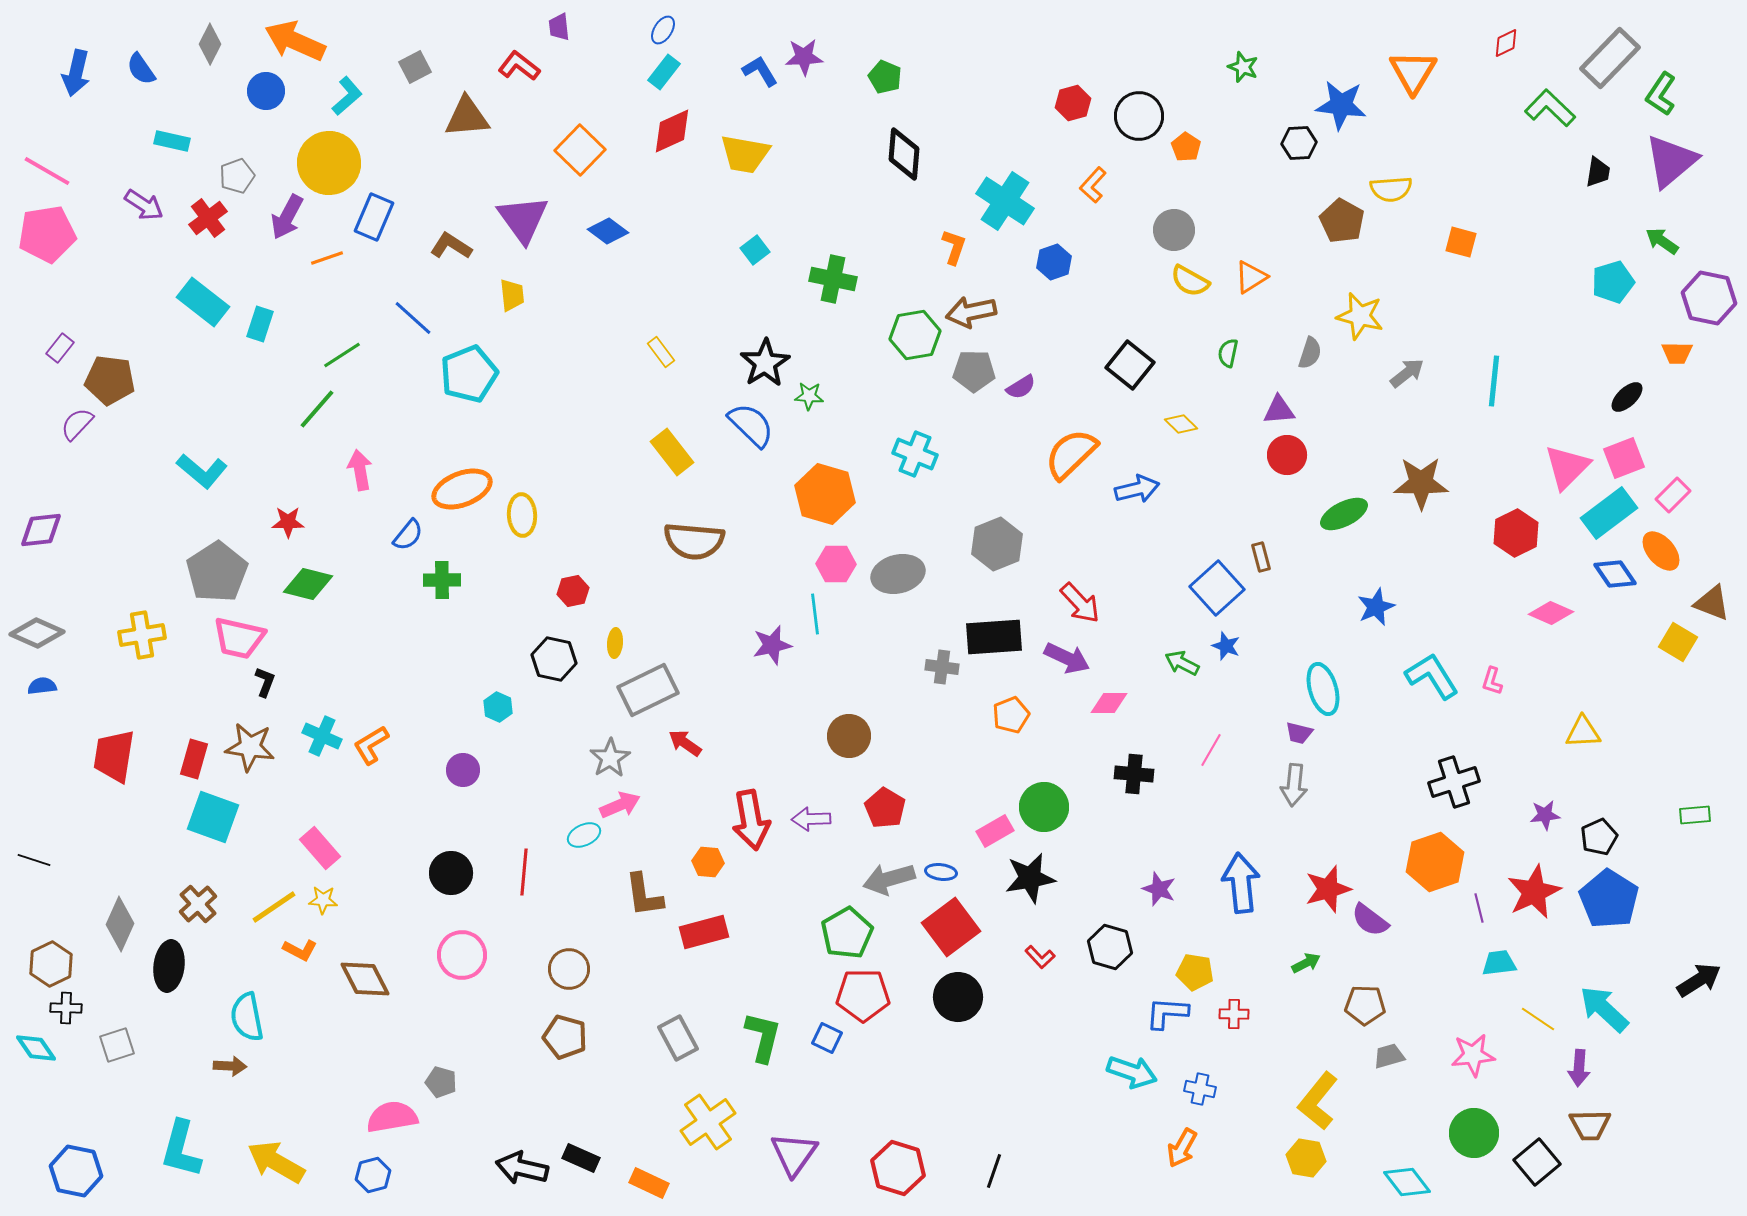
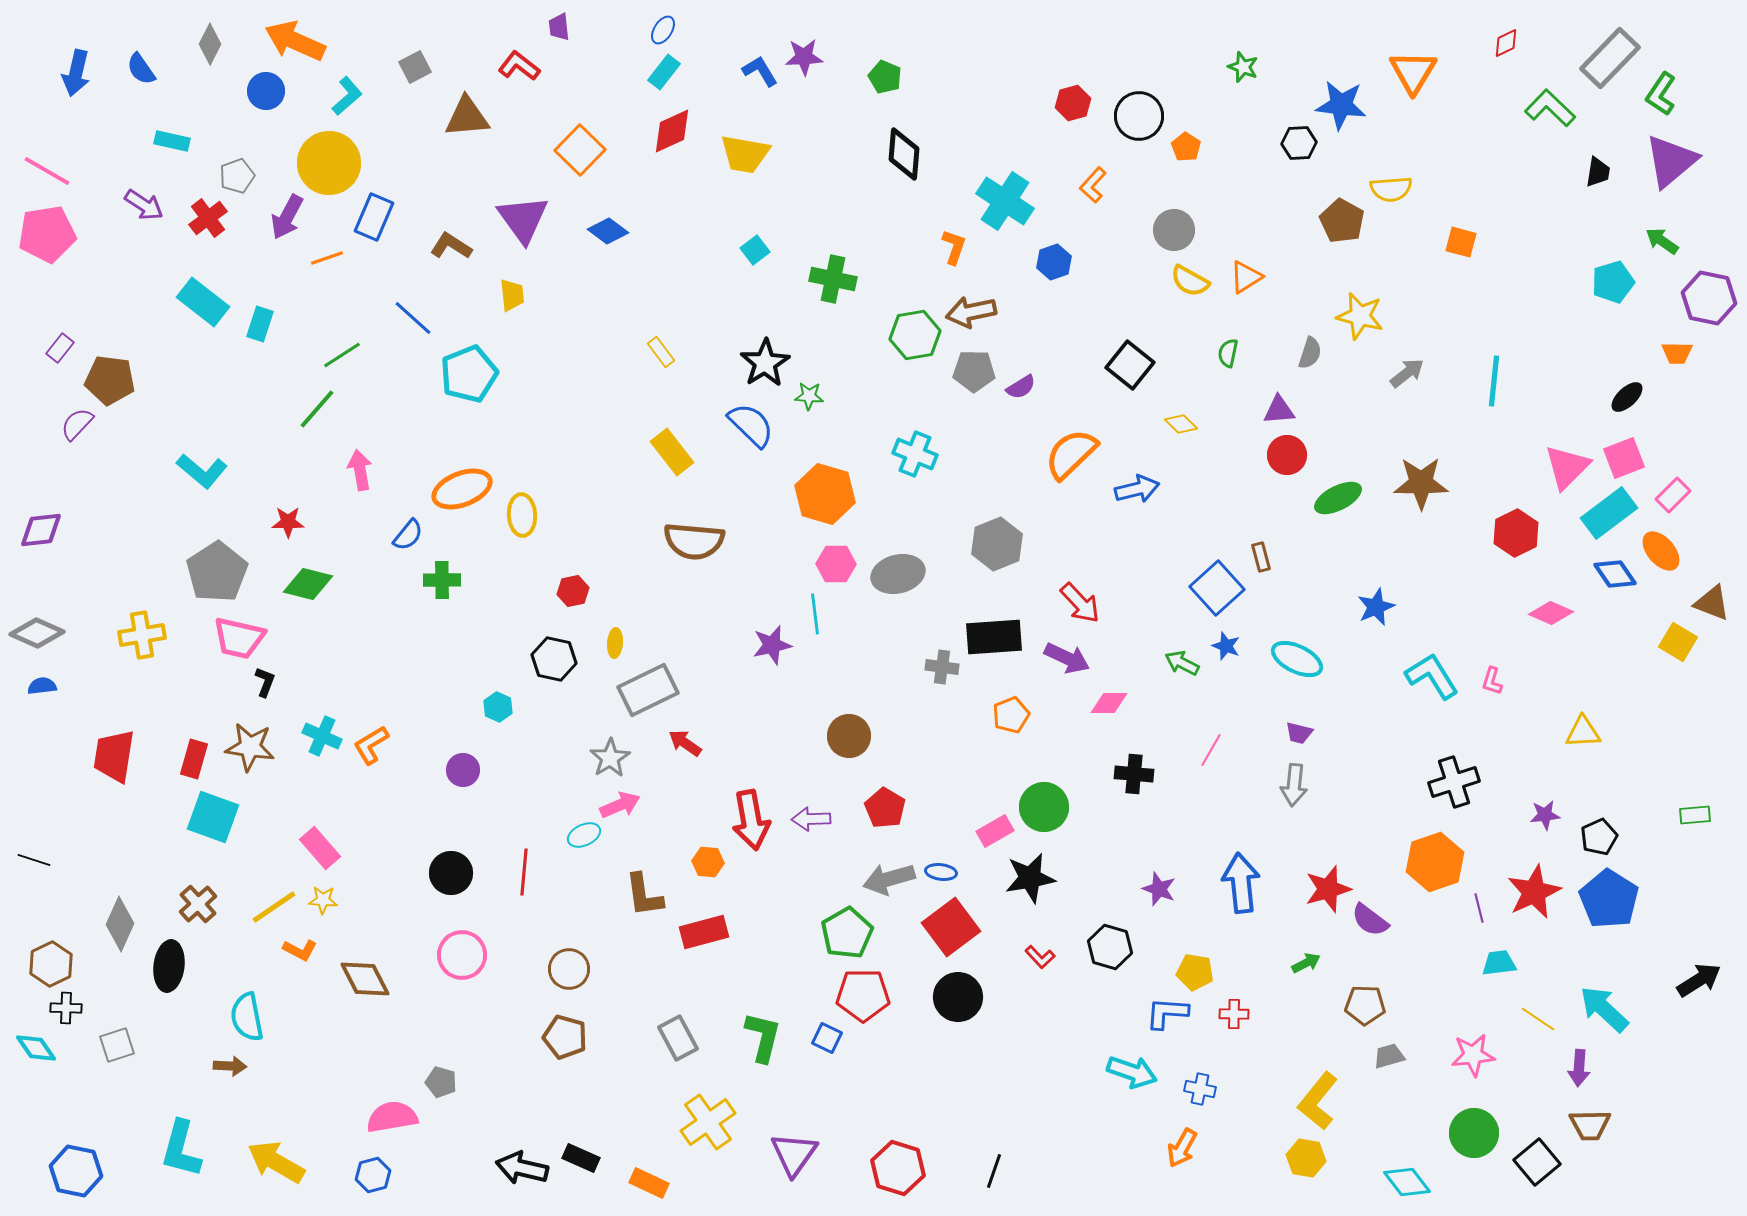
orange triangle at (1251, 277): moved 5 px left
green ellipse at (1344, 514): moved 6 px left, 16 px up
cyan ellipse at (1323, 689): moved 26 px left, 30 px up; rotated 48 degrees counterclockwise
